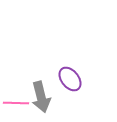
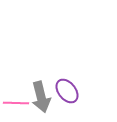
purple ellipse: moved 3 px left, 12 px down
